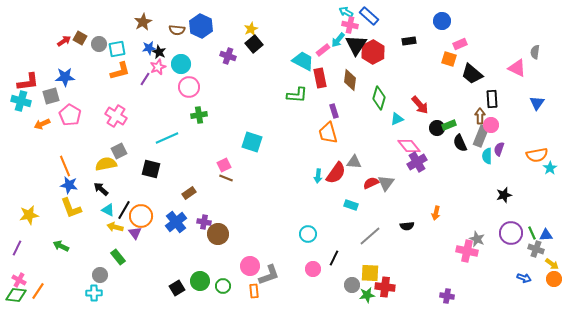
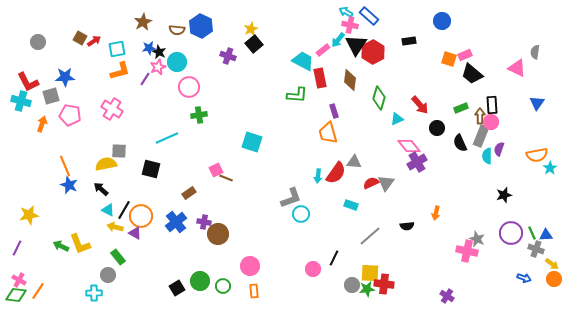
red arrow at (64, 41): moved 30 px right
gray circle at (99, 44): moved 61 px left, 2 px up
pink rectangle at (460, 44): moved 5 px right, 11 px down
cyan circle at (181, 64): moved 4 px left, 2 px up
red L-shape at (28, 82): rotated 70 degrees clockwise
black rectangle at (492, 99): moved 6 px down
pink pentagon at (70, 115): rotated 20 degrees counterclockwise
pink cross at (116, 116): moved 4 px left, 7 px up
orange arrow at (42, 124): rotated 133 degrees clockwise
green rectangle at (449, 125): moved 12 px right, 17 px up
pink circle at (491, 125): moved 3 px up
gray square at (119, 151): rotated 28 degrees clockwise
pink square at (224, 165): moved 8 px left, 5 px down
blue star at (69, 185): rotated 12 degrees clockwise
yellow L-shape at (71, 208): moved 9 px right, 36 px down
purple triangle at (135, 233): rotated 24 degrees counterclockwise
cyan circle at (308, 234): moved 7 px left, 20 px up
gray circle at (100, 275): moved 8 px right
gray L-shape at (269, 275): moved 22 px right, 77 px up
red cross at (385, 287): moved 1 px left, 3 px up
green star at (367, 295): moved 6 px up
purple cross at (447, 296): rotated 24 degrees clockwise
